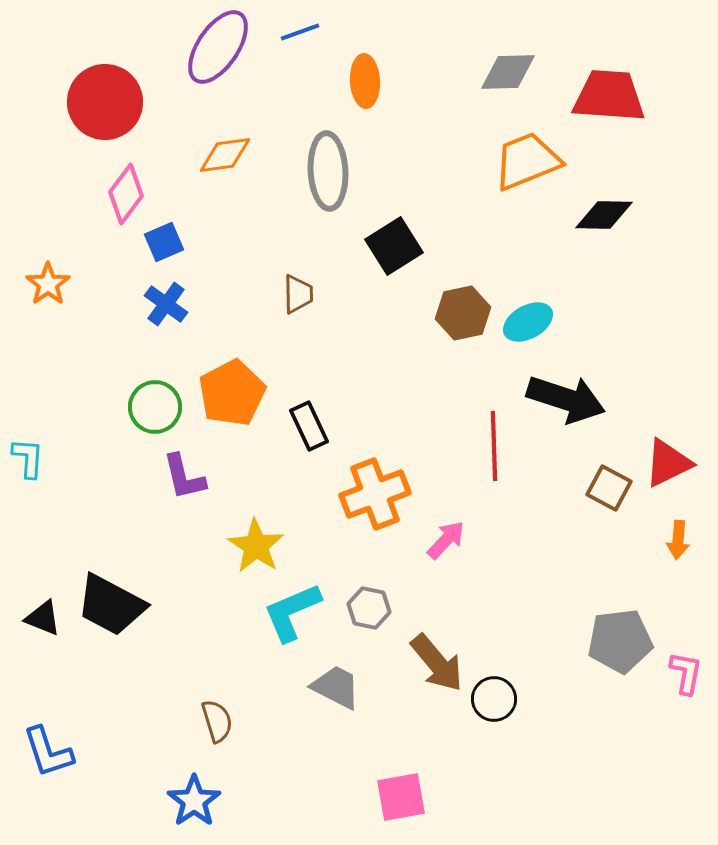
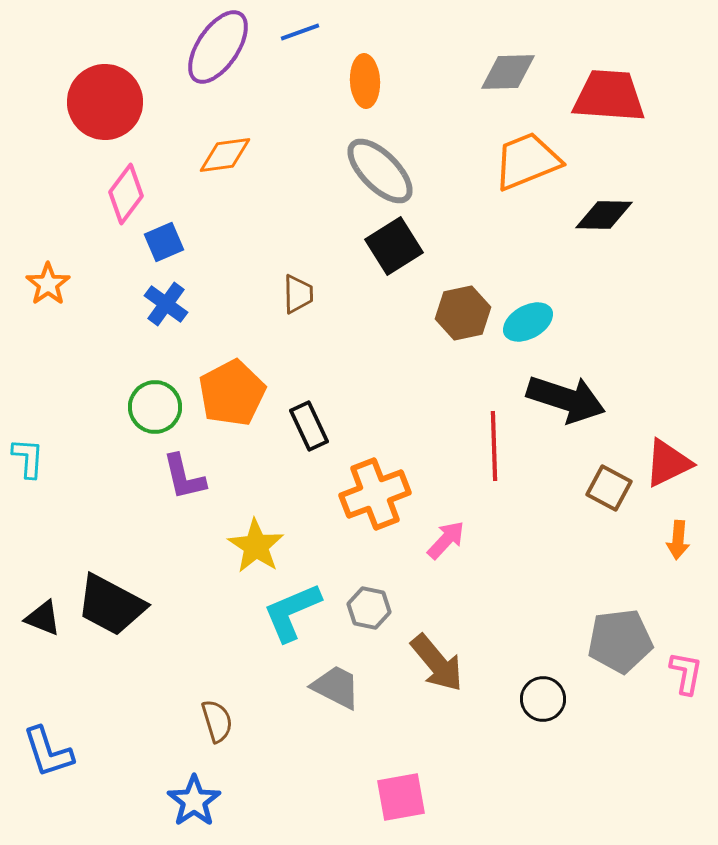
gray ellipse at (328, 171): moved 52 px right; rotated 42 degrees counterclockwise
black circle at (494, 699): moved 49 px right
